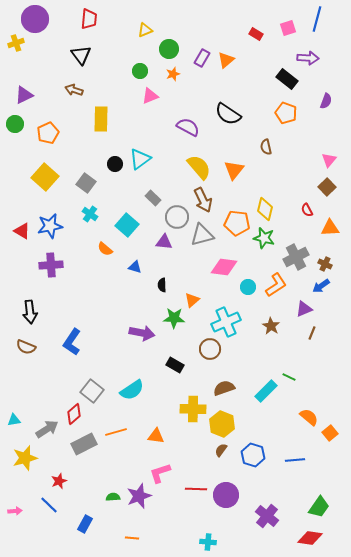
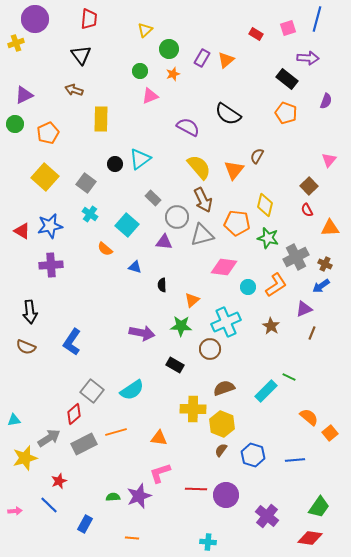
yellow triangle at (145, 30): rotated 21 degrees counterclockwise
brown semicircle at (266, 147): moved 9 px left, 9 px down; rotated 42 degrees clockwise
brown square at (327, 187): moved 18 px left, 1 px up
yellow diamond at (265, 209): moved 4 px up
green star at (264, 238): moved 4 px right
green star at (174, 318): moved 7 px right, 8 px down
gray arrow at (47, 429): moved 2 px right, 9 px down
orange triangle at (156, 436): moved 3 px right, 2 px down
